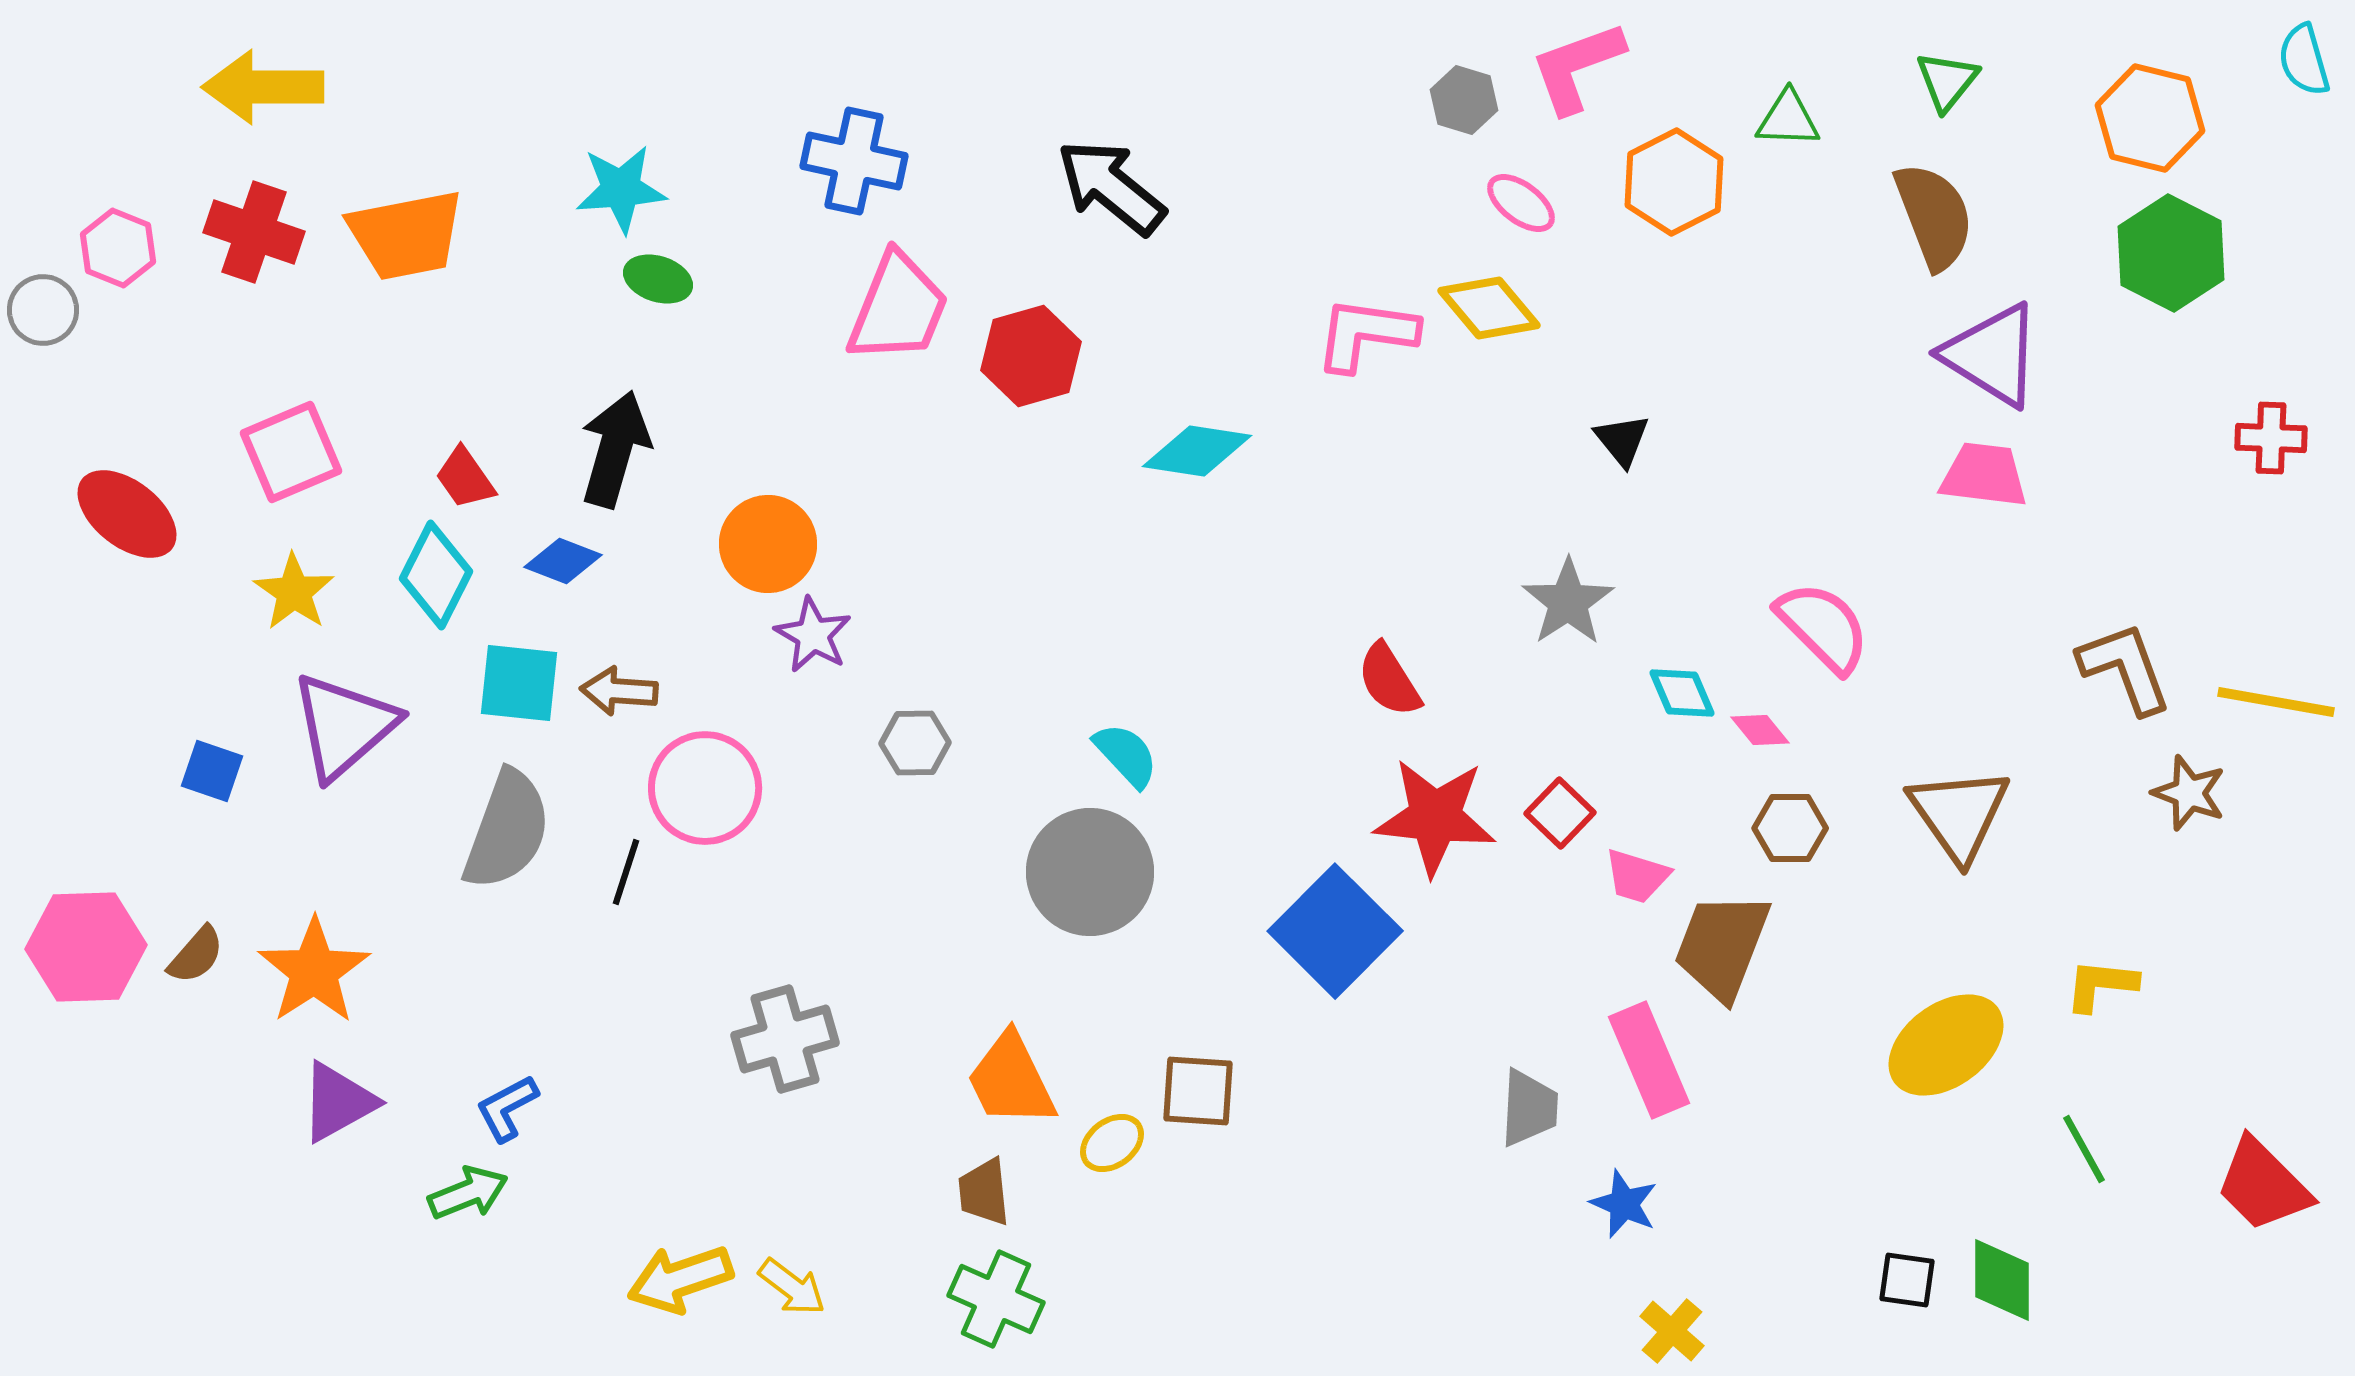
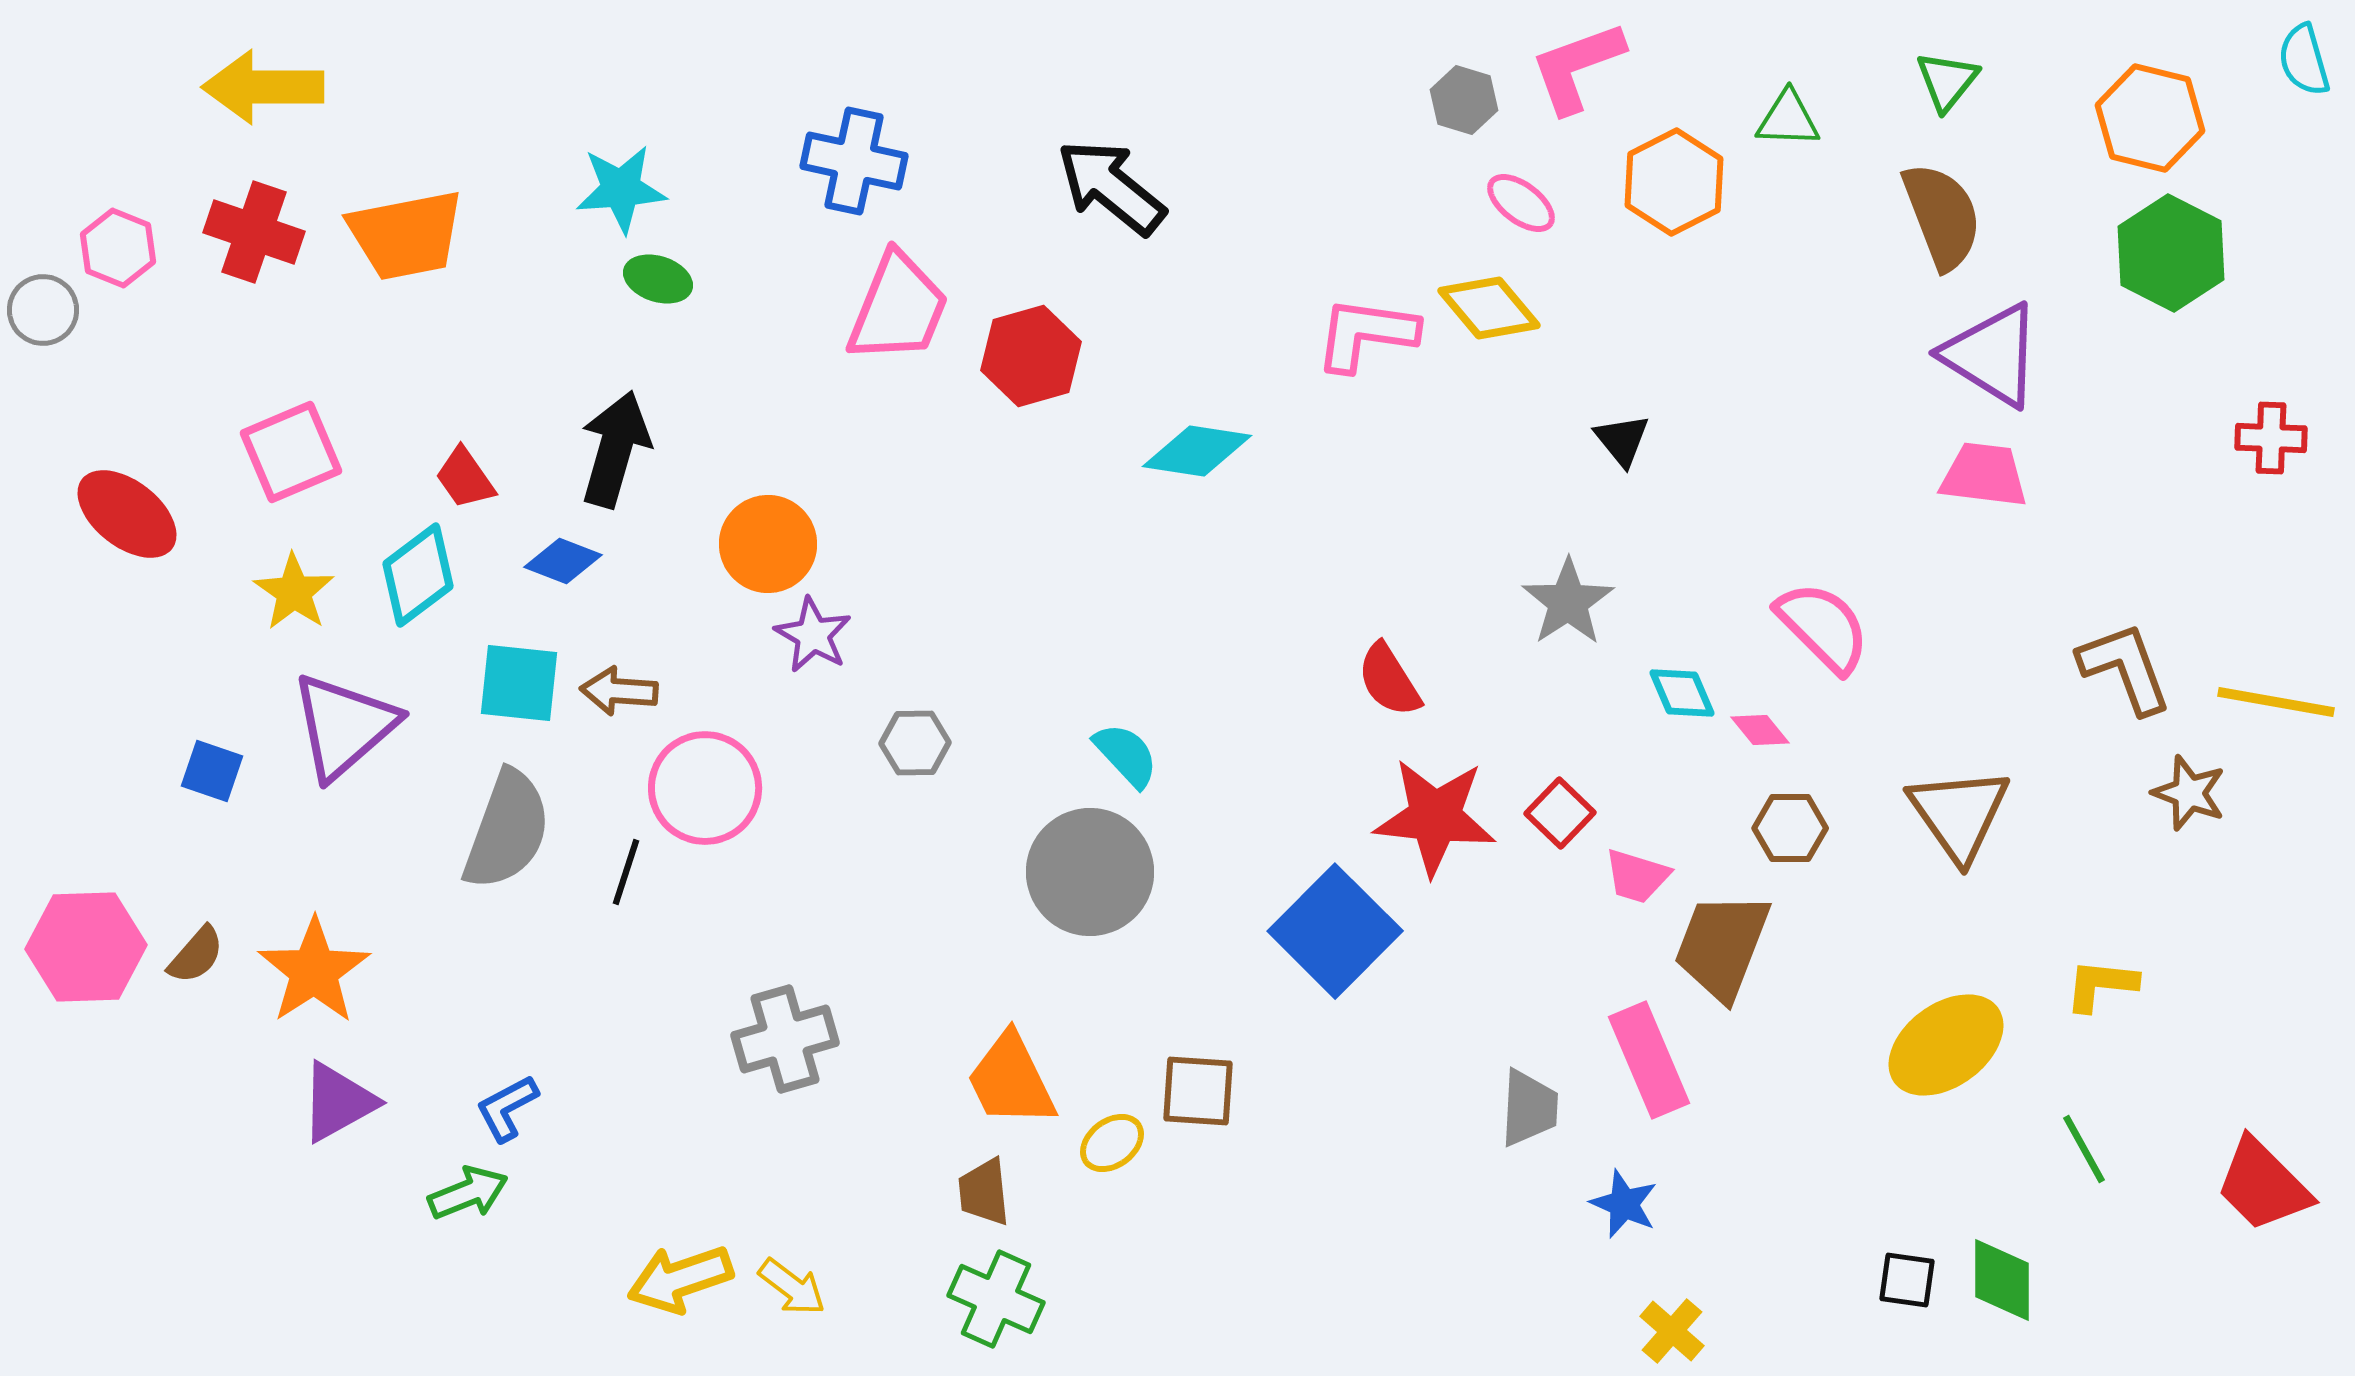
brown semicircle at (1934, 216): moved 8 px right
cyan diamond at (436, 575): moved 18 px left; rotated 26 degrees clockwise
